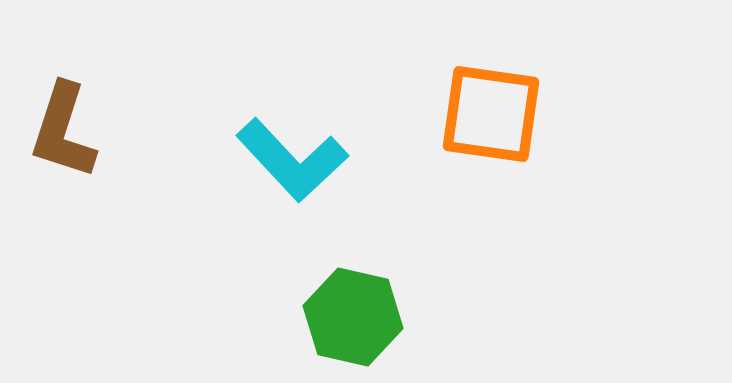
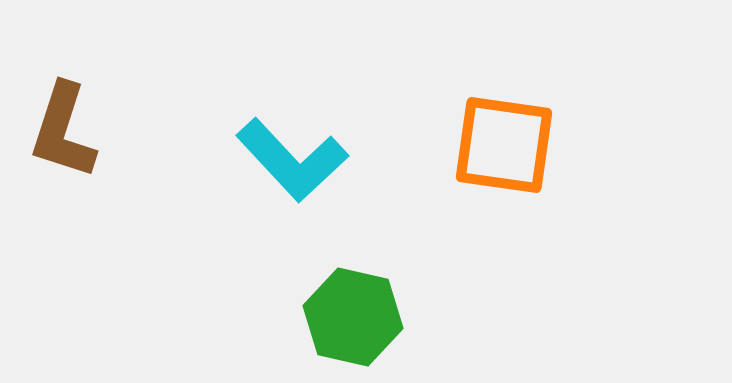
orange square: moved 13 px right, 31 px down
